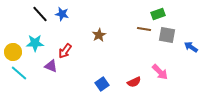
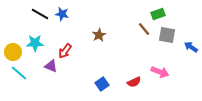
black line: rotated 18 degrees counterclockwise
brown line: rotated 40 degrees clockwise
pink arrow: rotated 24 degrees counterclockwise
